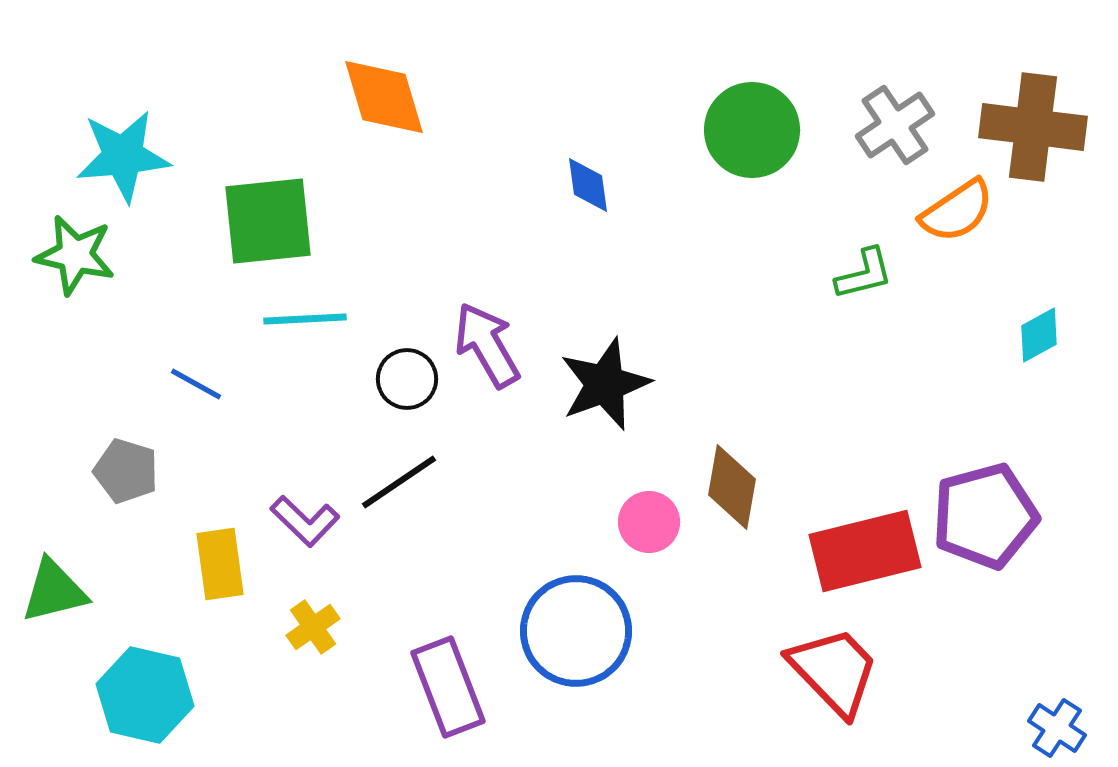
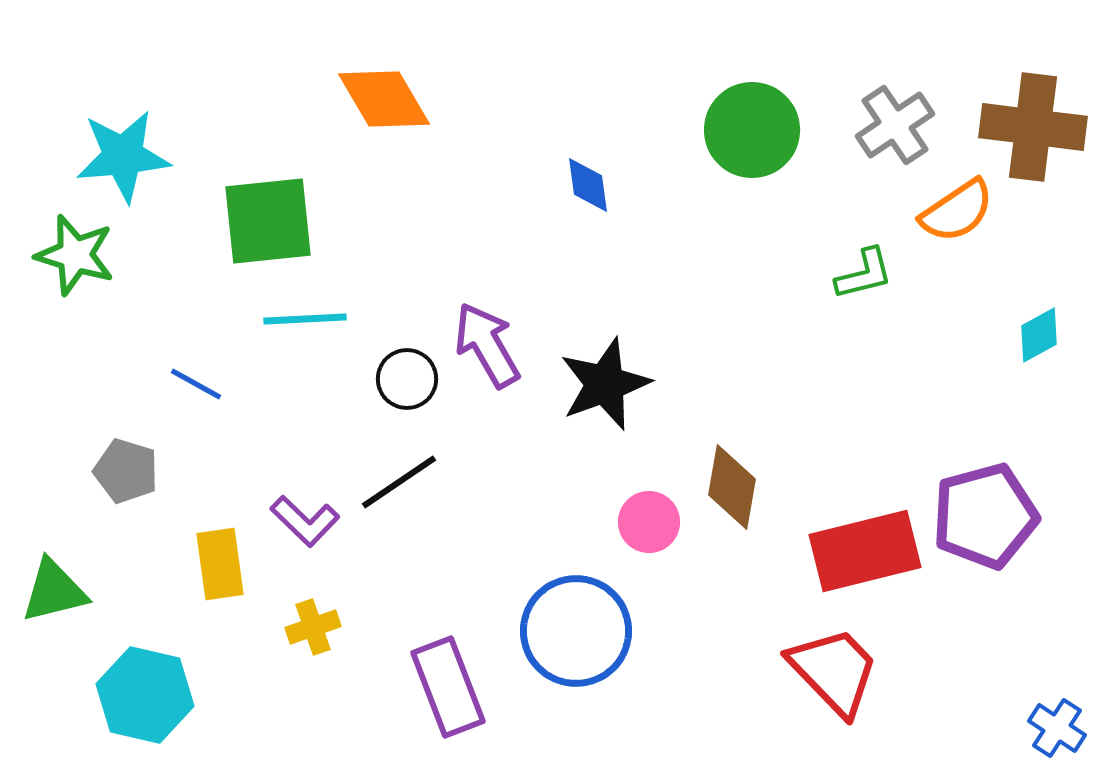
orange diamond: moved 2 px down; rotated 14 degrees counterclockwise
green star: rotated 4 degrees clockwise
yellow cross: rotated 16 degrees clockwise
